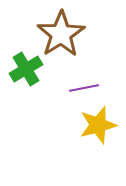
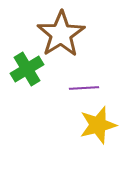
green cross: moved 1 px right
purple line: rotated 8 degrees clockwise
